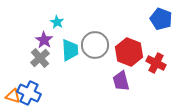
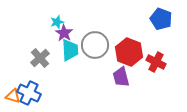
cyan star: rotated 24 degrees clockwise
purple star: moved 20 px right, 7 px up
red cross: moved 1 px up
purple trapezoid: moved 4 px up
